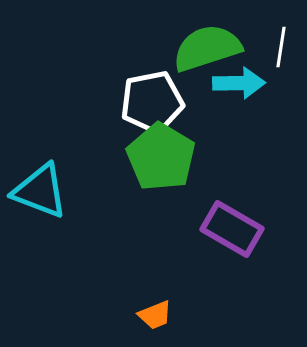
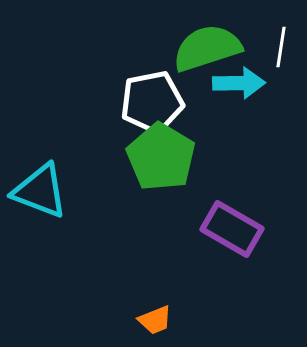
orange trapezoid: moved 5 px down
